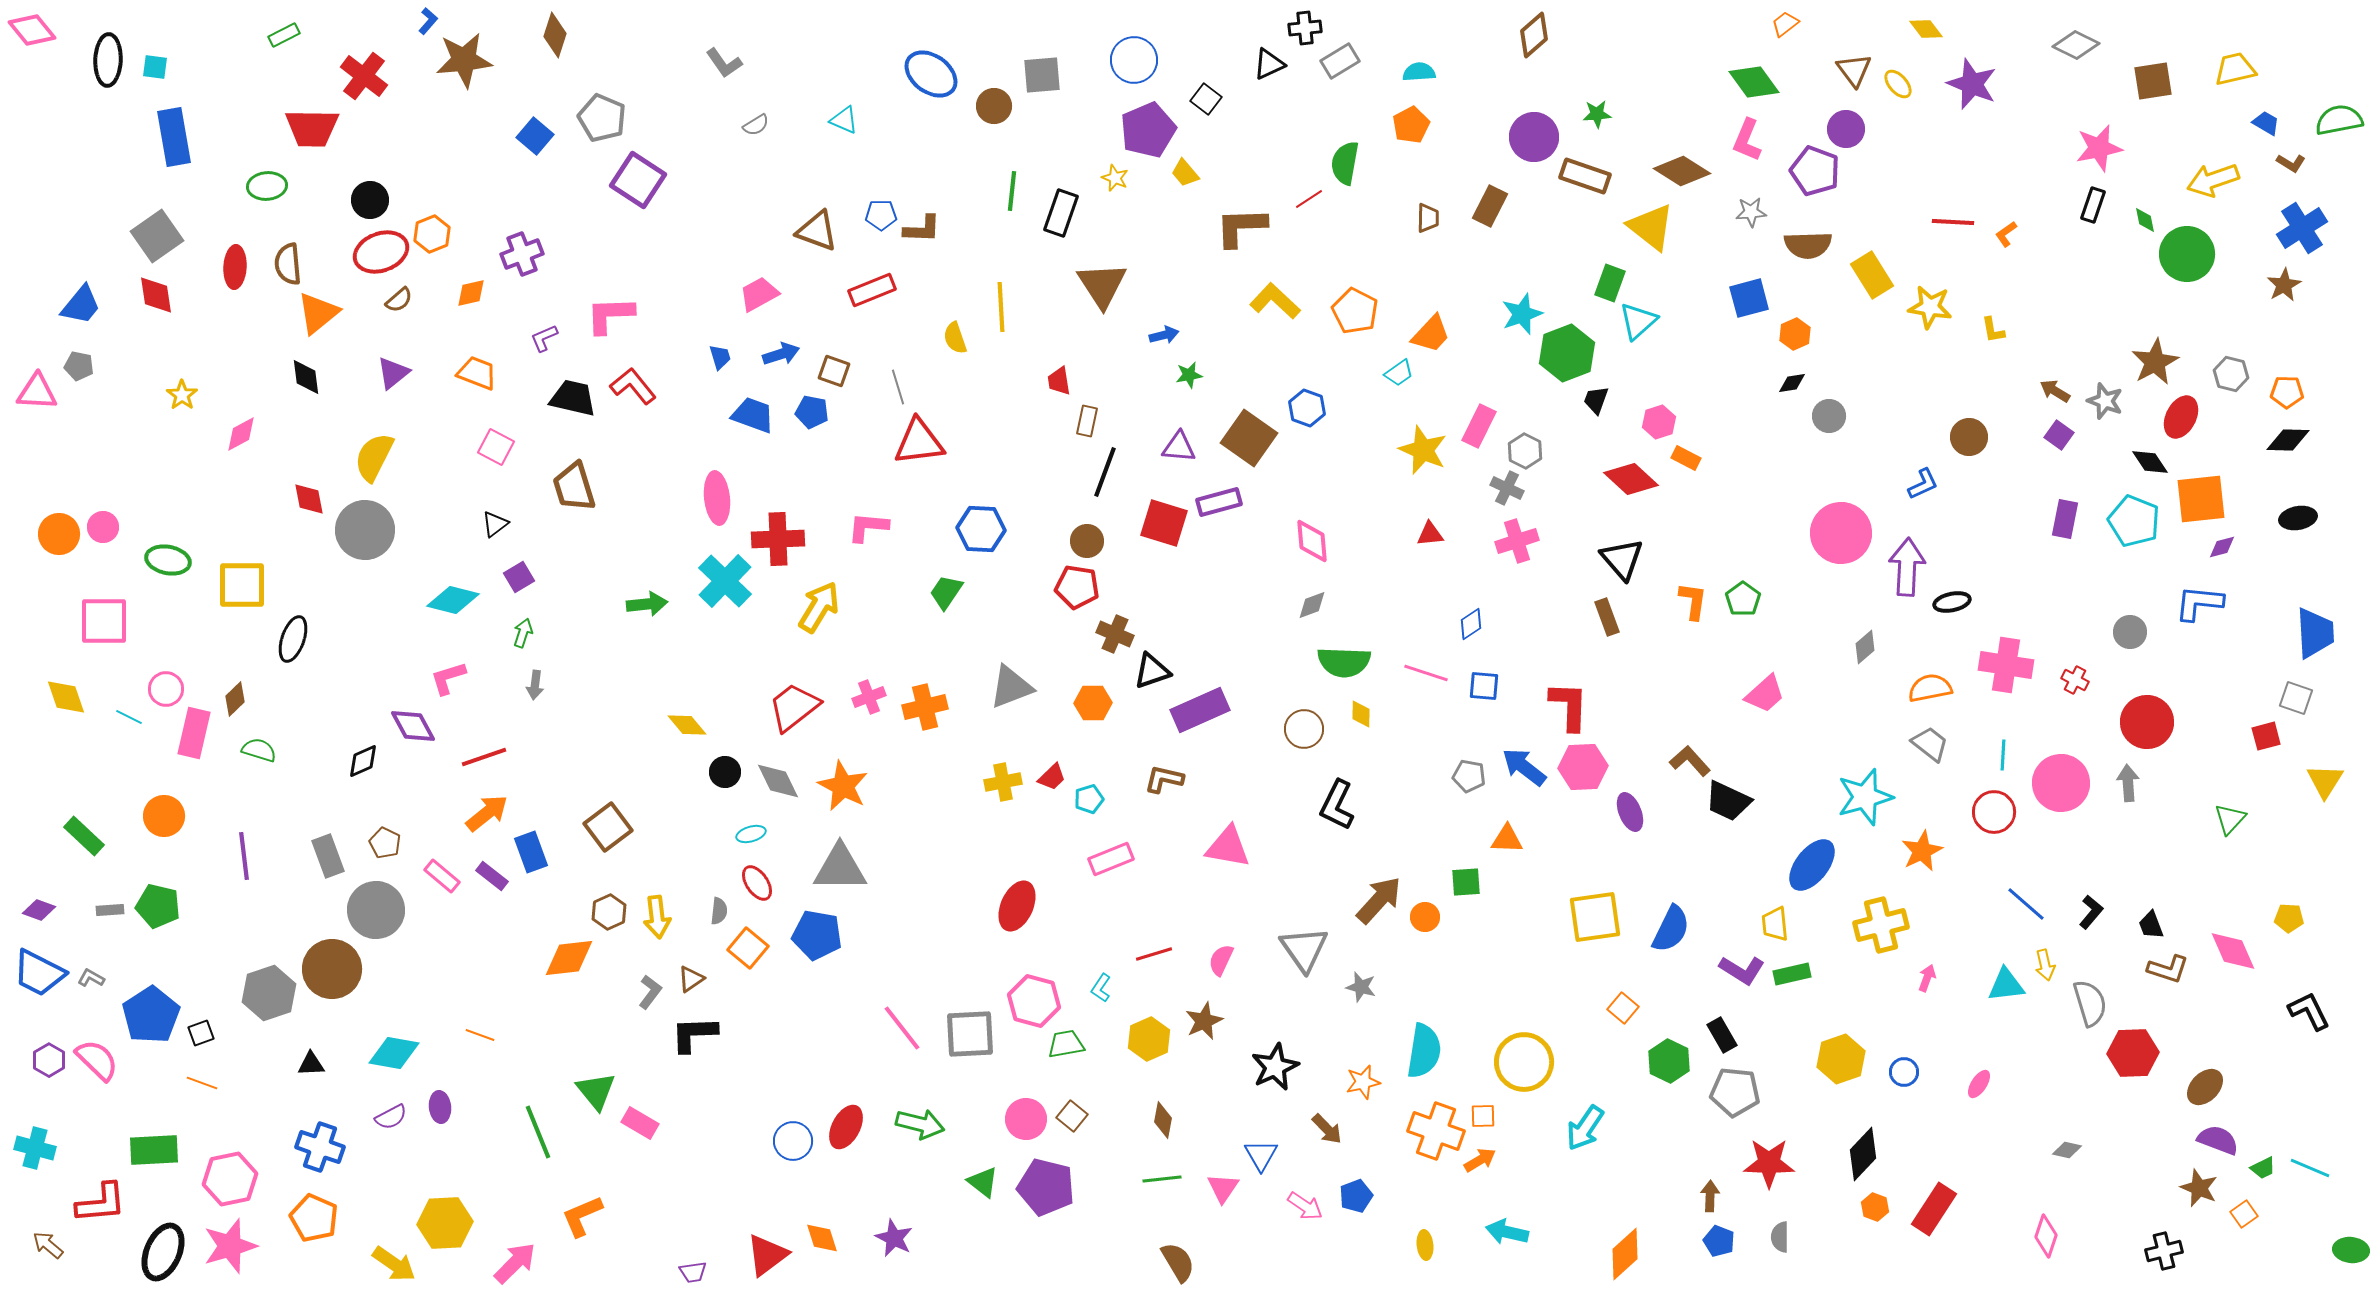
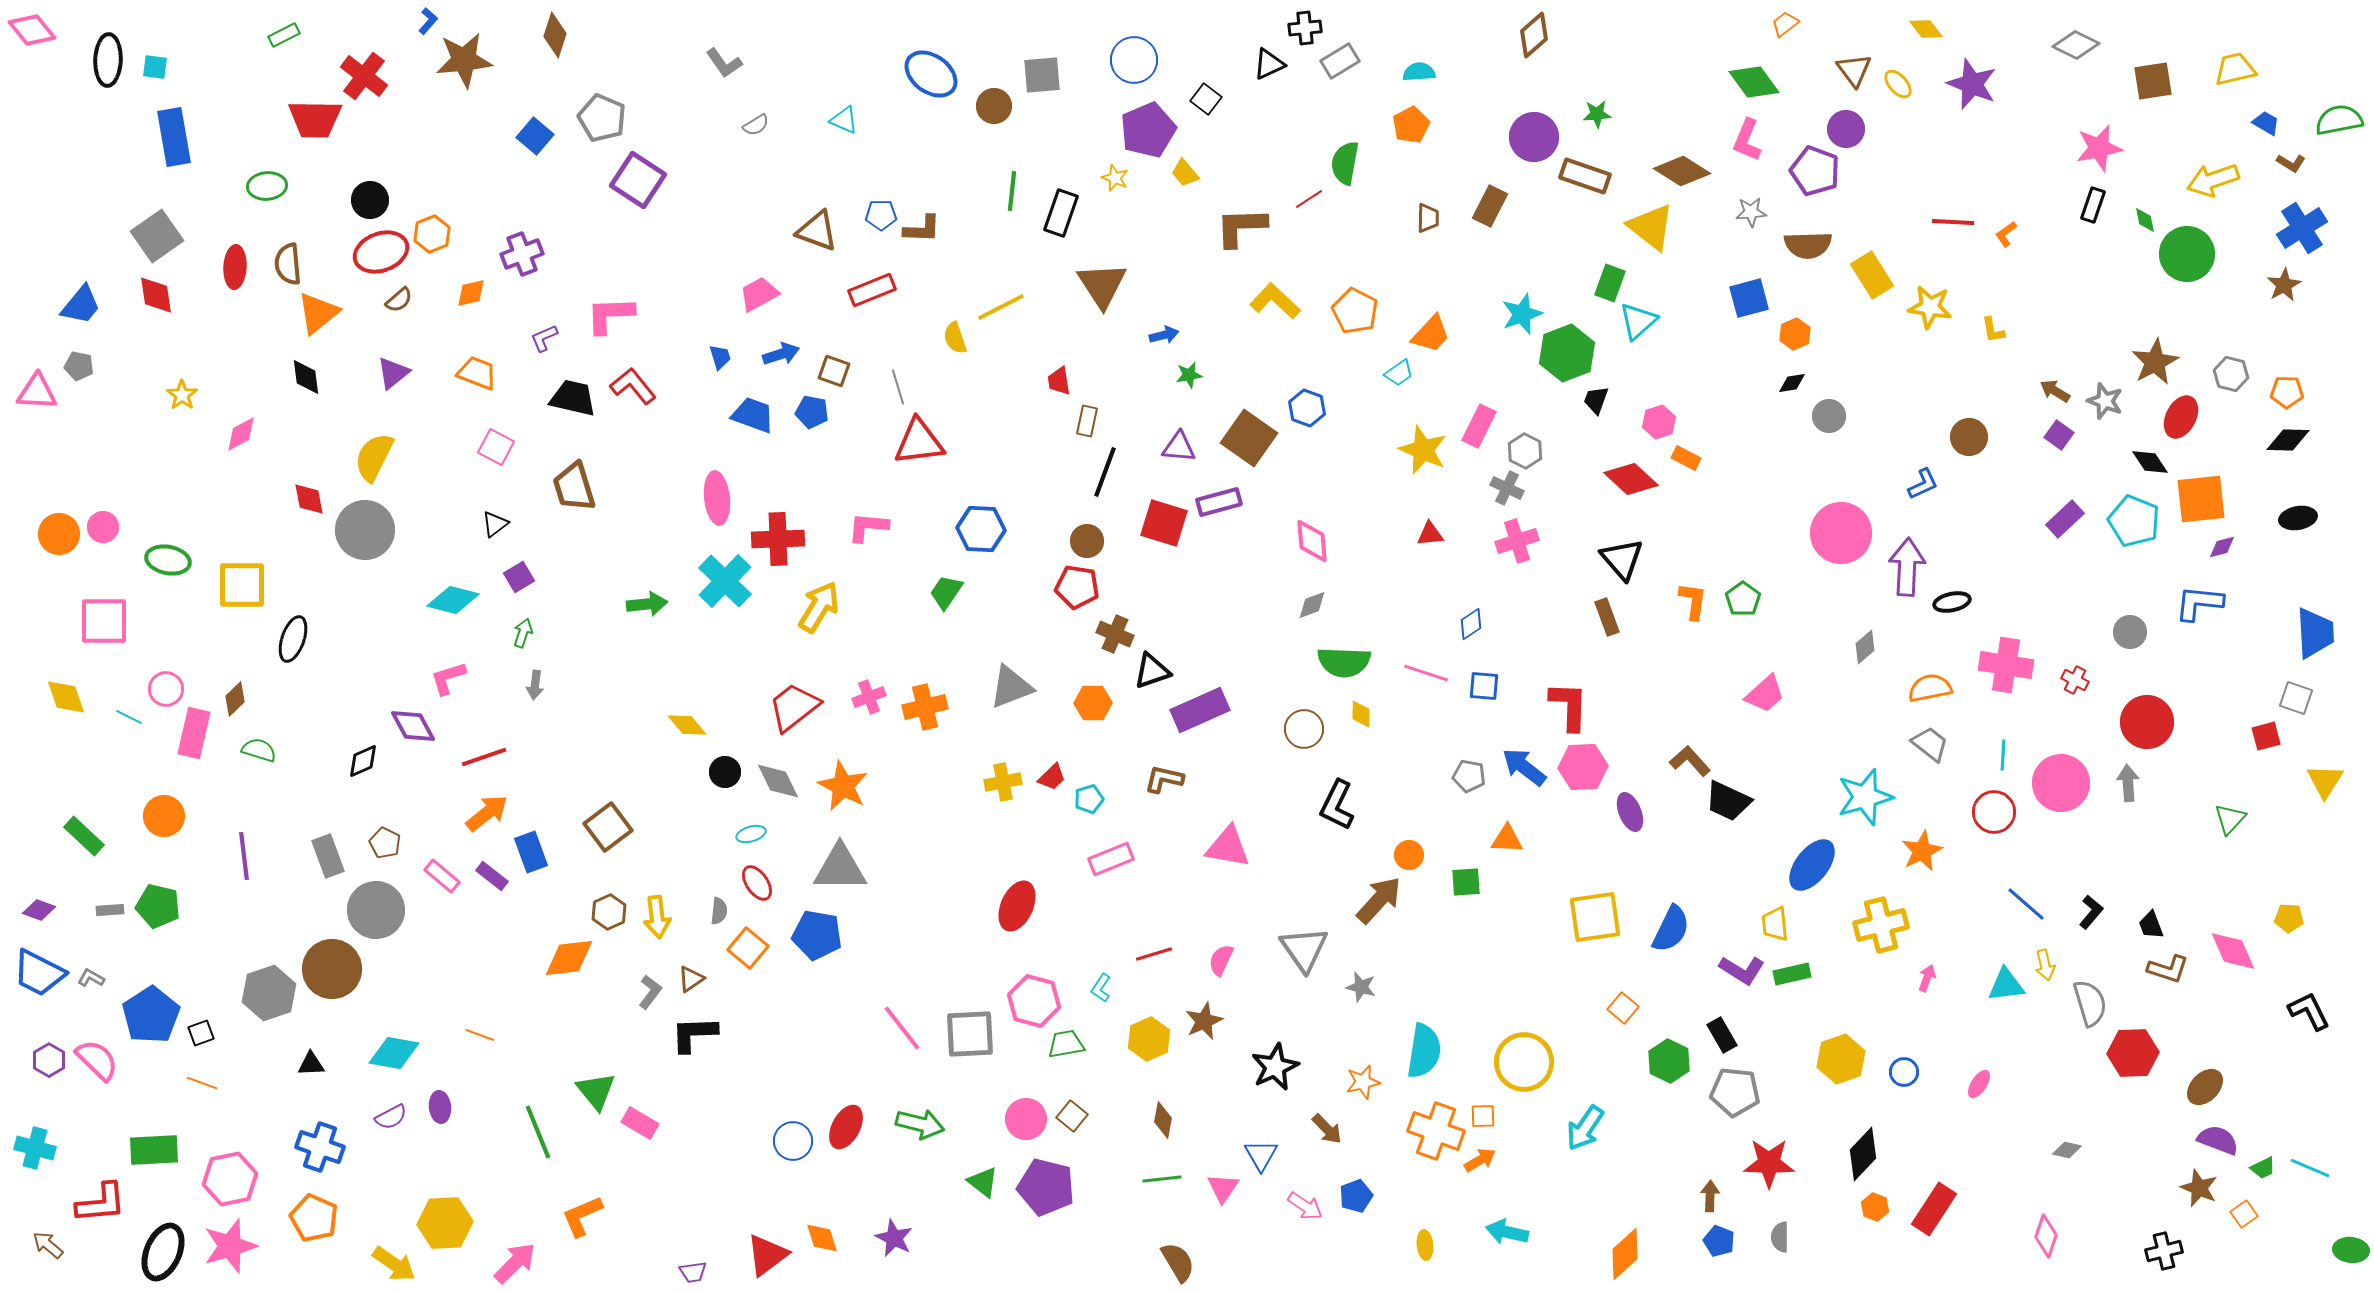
red trapezoid at (312, 128): moved 3 px right, 9 px up
yellow line at (1001, 307): rotated 66 degrees clockwise
purple rectangle at (2065, 519): rotated 36 degrees clockwise
orange circle at (1425, 917): moved 16 px left, 62 px up
